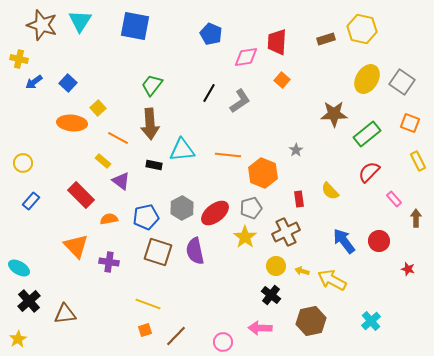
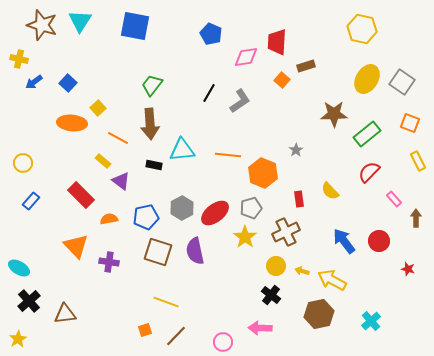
brown rectangle at (326, 39): moved 20 px left, 27 px down
yellow line at (148, 304): moved 18 px right, 2 px up
brown hexagon at (311, 321): moved 8 px right, 7 px up
